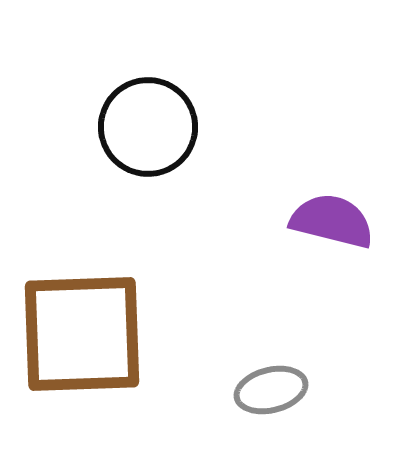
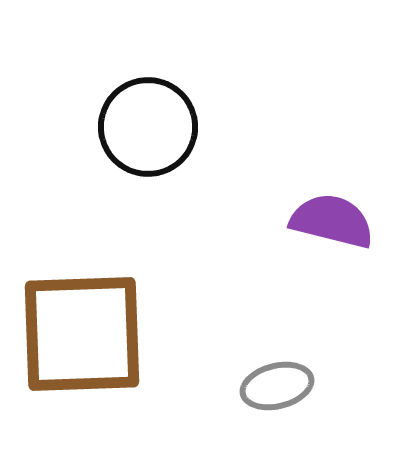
gray ellipse: moved 6 px right, 4 px up
